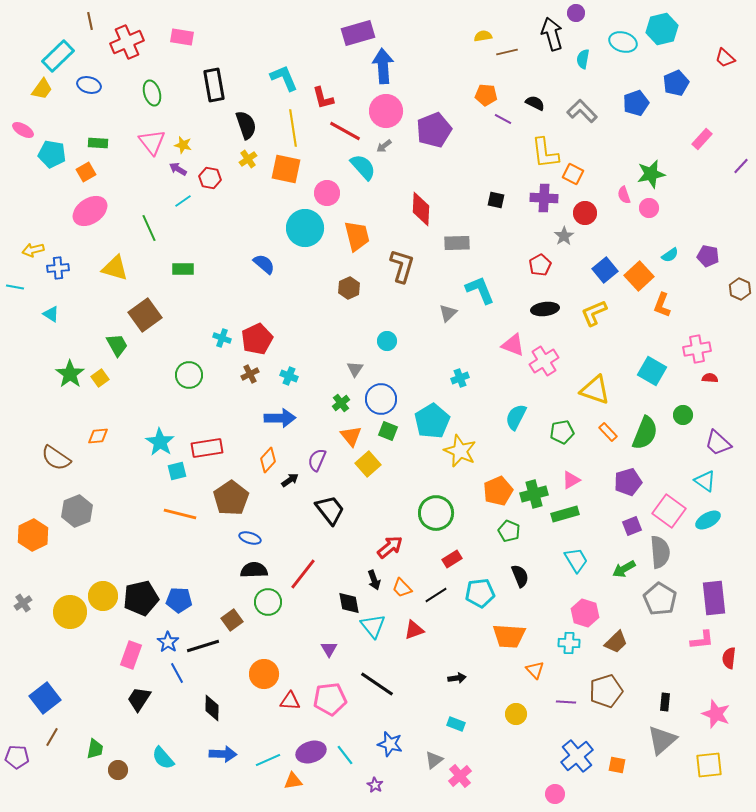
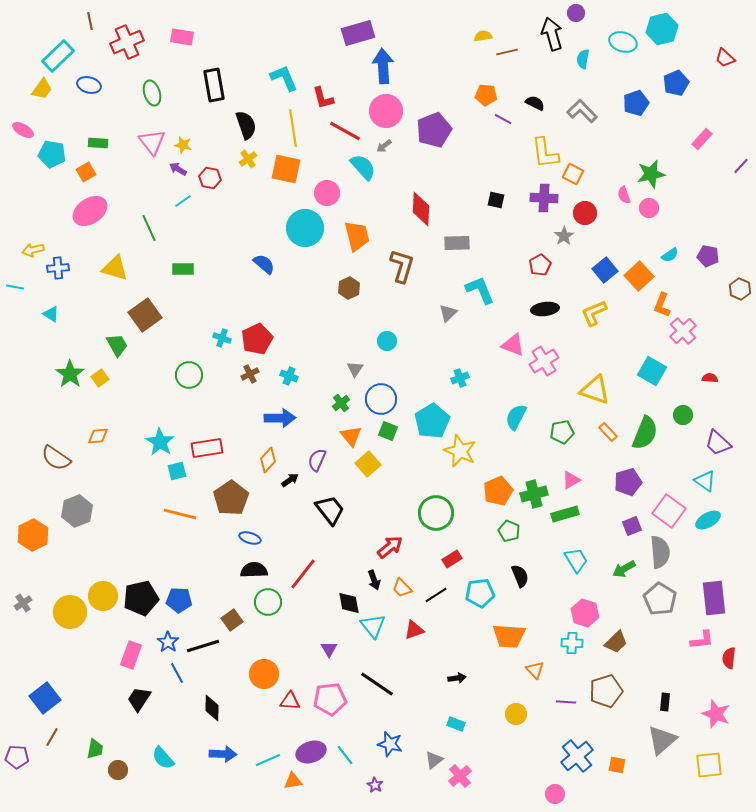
pink cross at (697, 349): moved 14 px left, 18 px up; rotated 32 degrees counterclockwise
cyan cross at (569, 643): moved 3 px right
